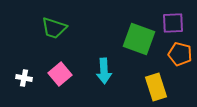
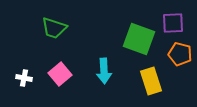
yellow rectangle: moved 5 px left, 6 px up
